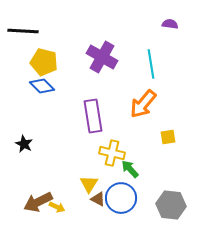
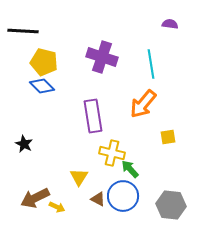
purple cross: rotated 12 degrees counterclockwise
yellow triangle: moved 10 px left, 7 px up
blue circle: moved 2 px right, 2 px up
brown arrow: moved 3 px left, 4 px up
